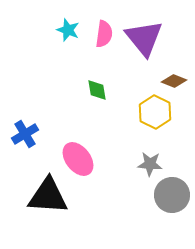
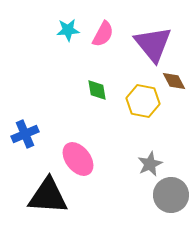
cyan star: rotated 25 degrees counterclockwise
pink semicircle: moved 1 px left; rotated 20 degrees clockwise
purple triangle: moved 9 px right, 6 px down
brown diamond: rotated 40 degrees clockwise
yellow hexagon: moved 12 px left, 11 px up; rotated 16 degrees counterclockwise
blue cross: rotated 8 degrees clockwise
gray star: rotated 30 degrees counterclockwise
gray circle: moved 1 px left
